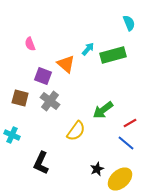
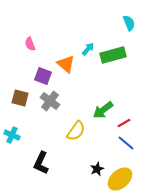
red line: moved 6 px left
